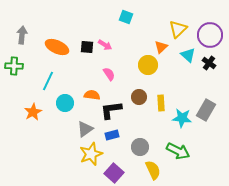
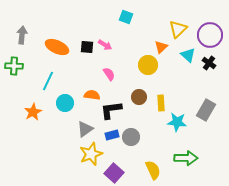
cyan star: moved 5 px left, 4 px down
gray circle: moved 9 px left, 10 px up
green arrow: moved 8 px right, 7 px down; rotated 25 degrees counterclockwise
